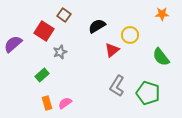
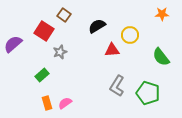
red triangle: rotated 35 degrees clockwise
